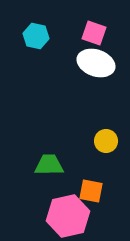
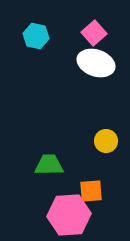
pink square: rotated 30 degrees clockwise
orange square: rotated 15 degrees counterclockwise
pink hexagon: moved 1 px right, 1 px up; rotated 9 degrees clockwise
